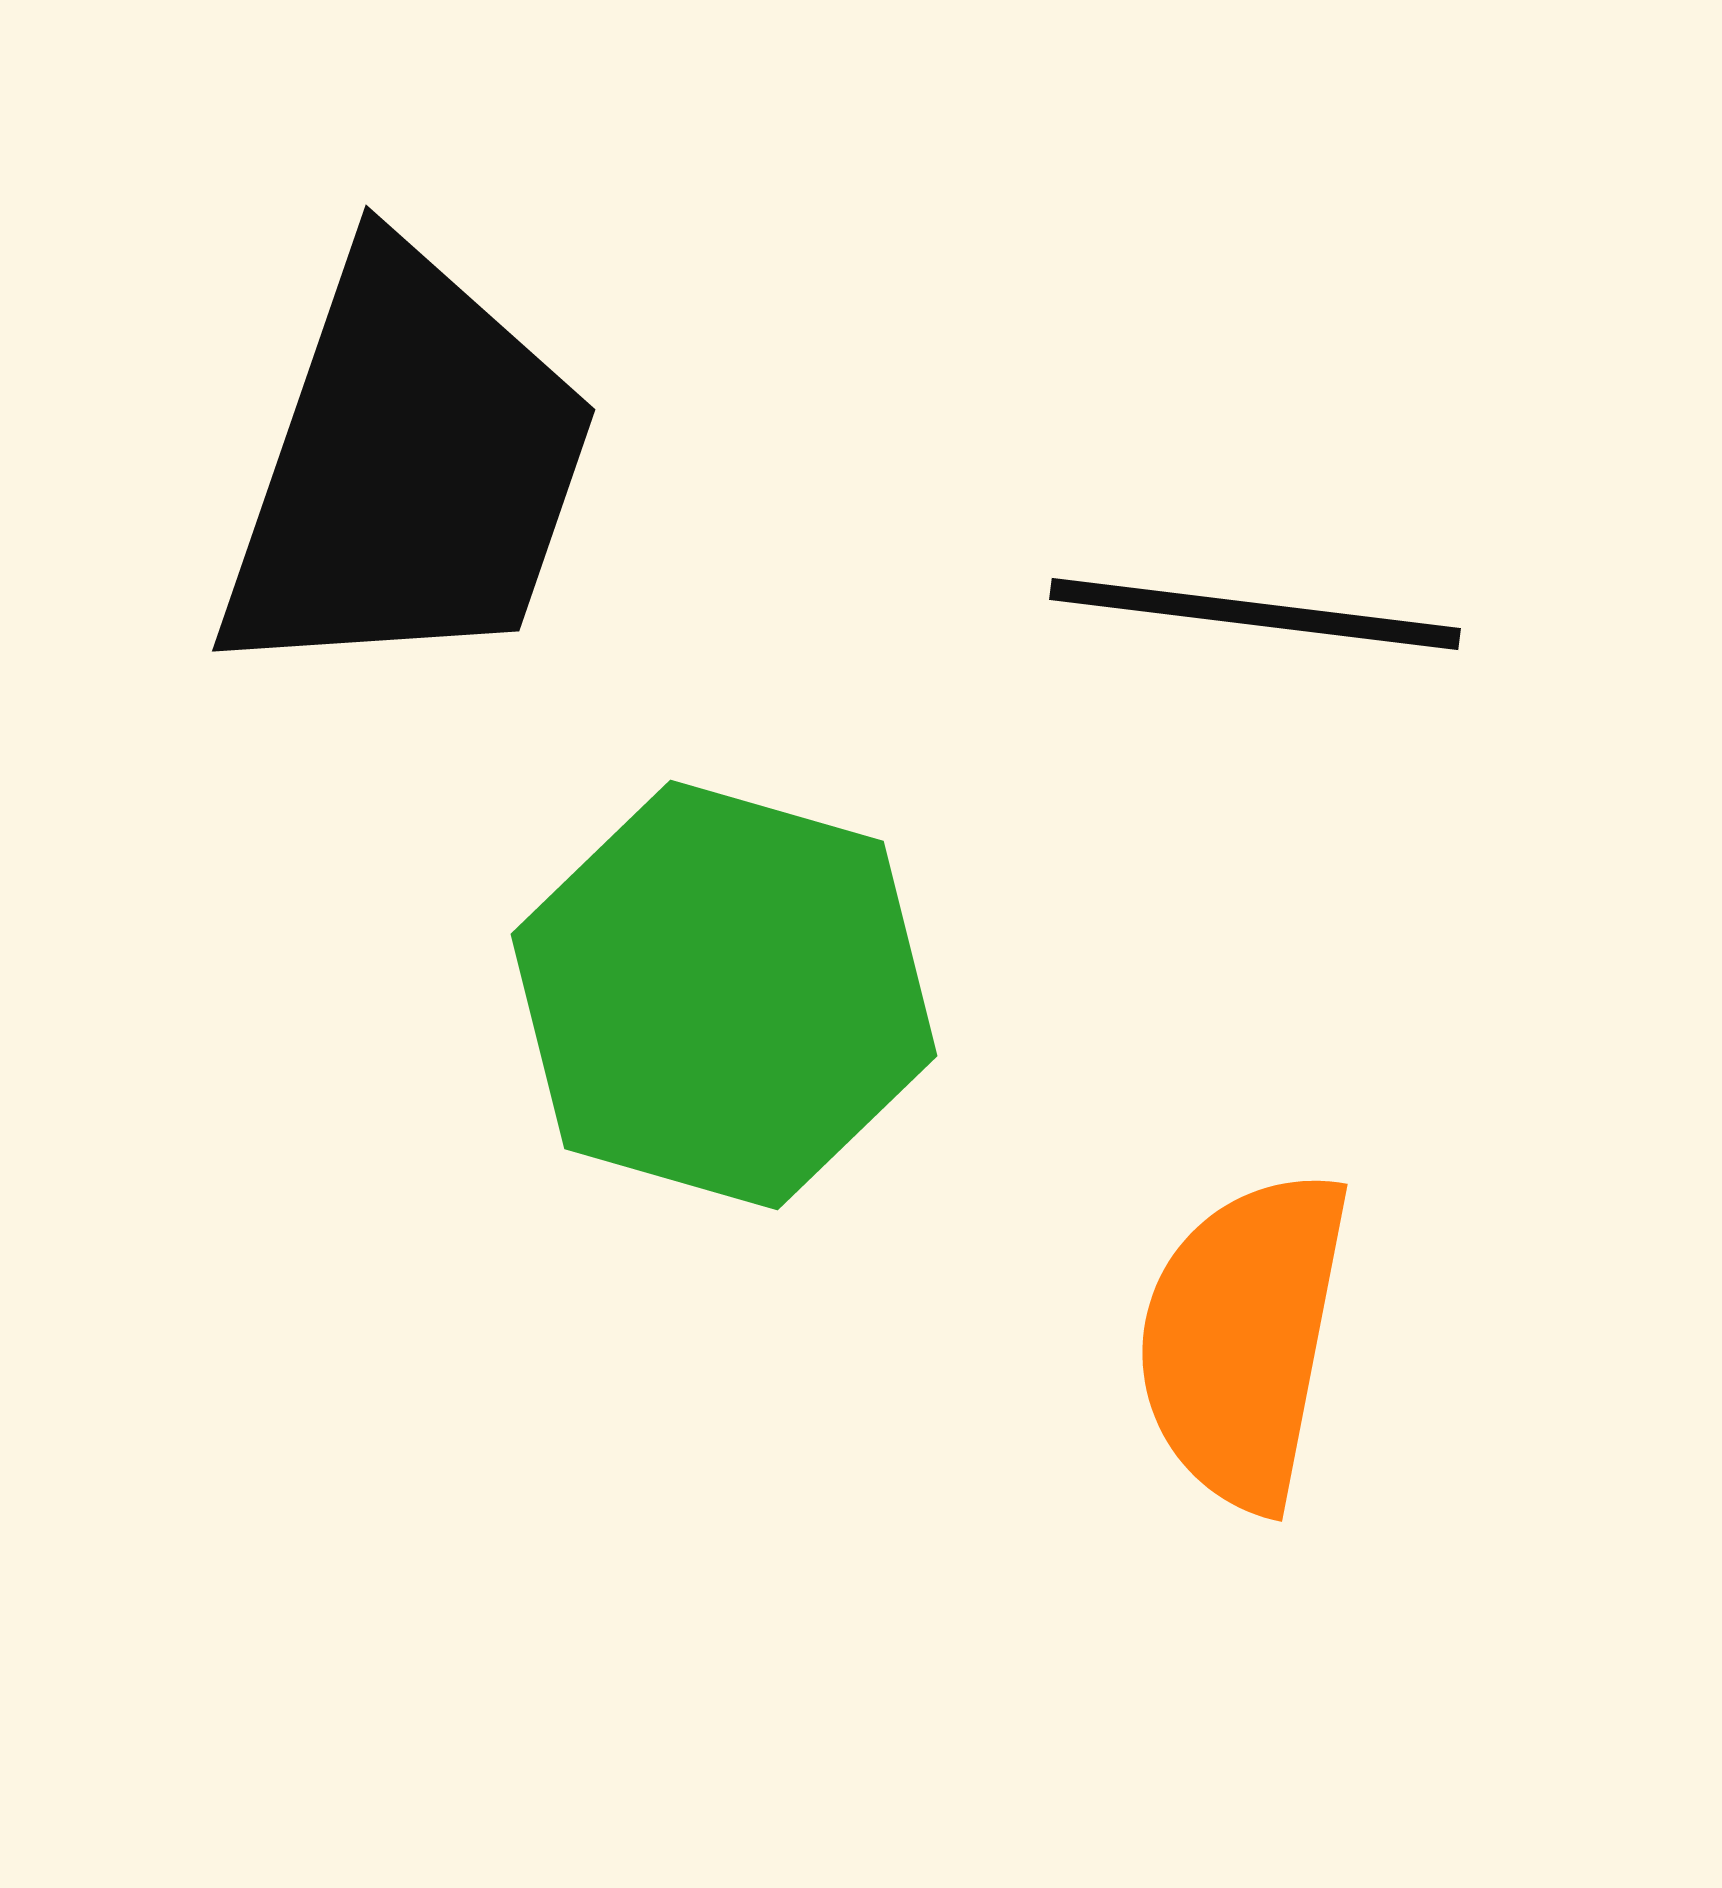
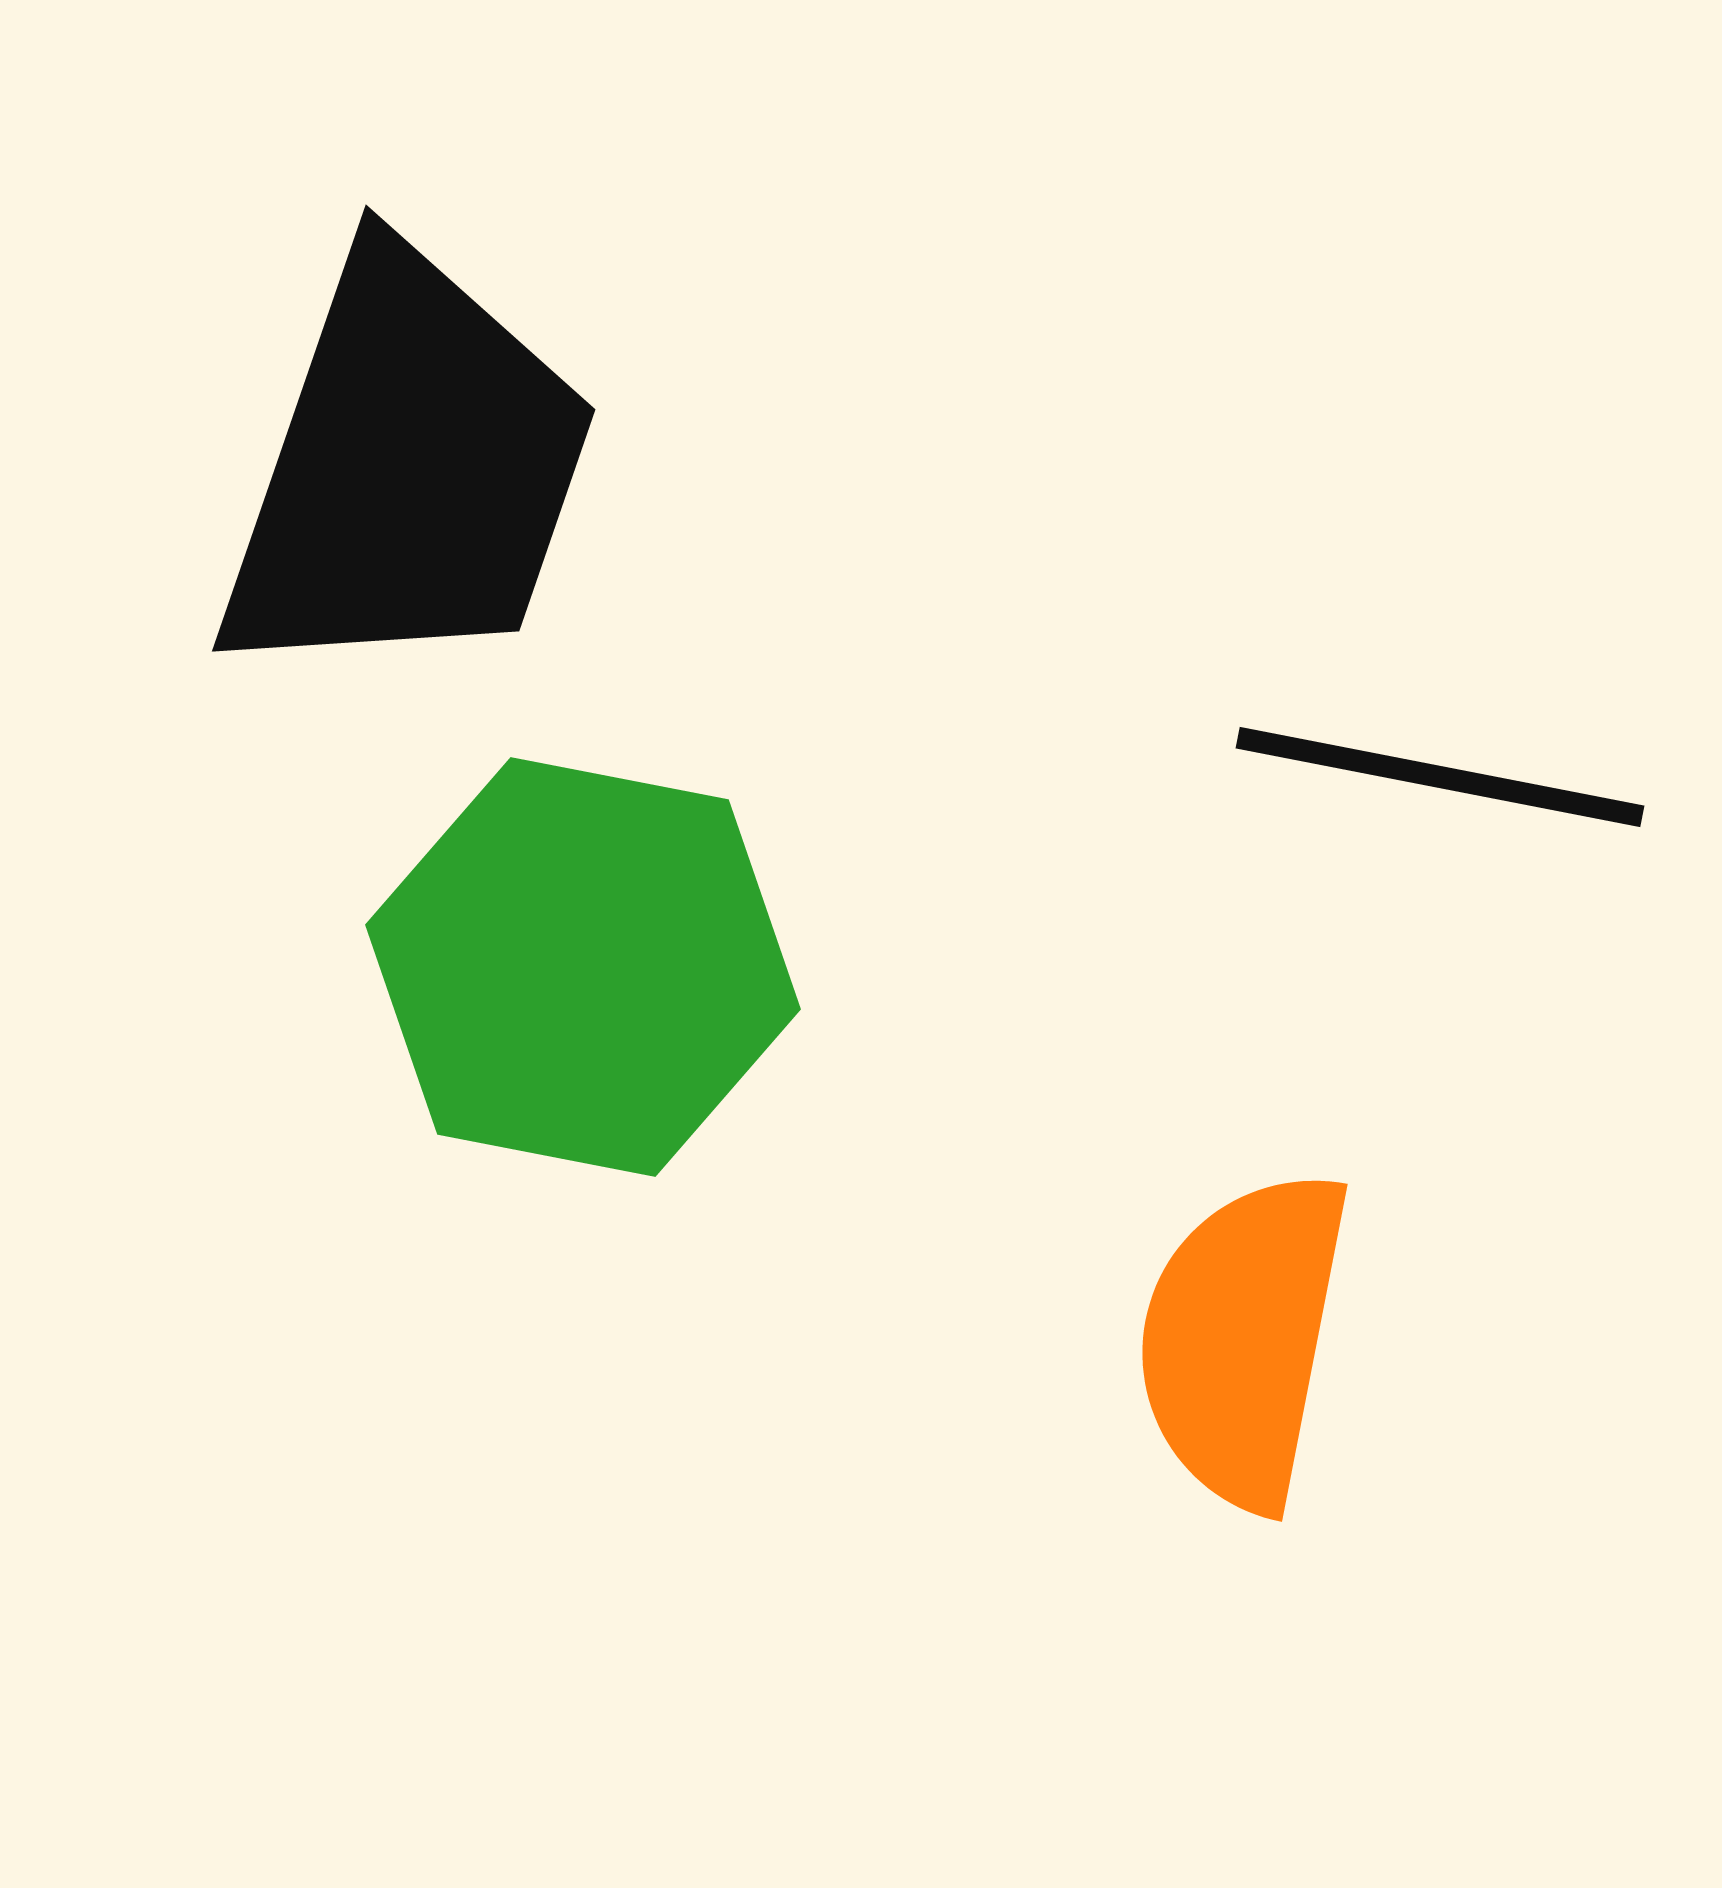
black line: moved 185 px right, 163 px down; rotated 4 degrees clockwise
green hexagon: moved 141 px left, 28 px up; rotated 5 degrees counterclockwise
